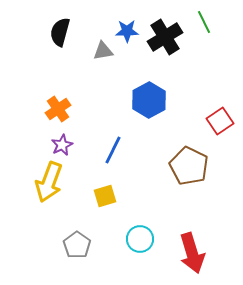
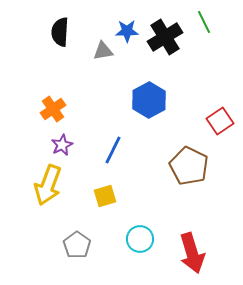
black semicircle: rotated 12 degrees counterclockwise
orange cross: moved 5 px left
yellow arrow: moved 1 px left, 3 px down
